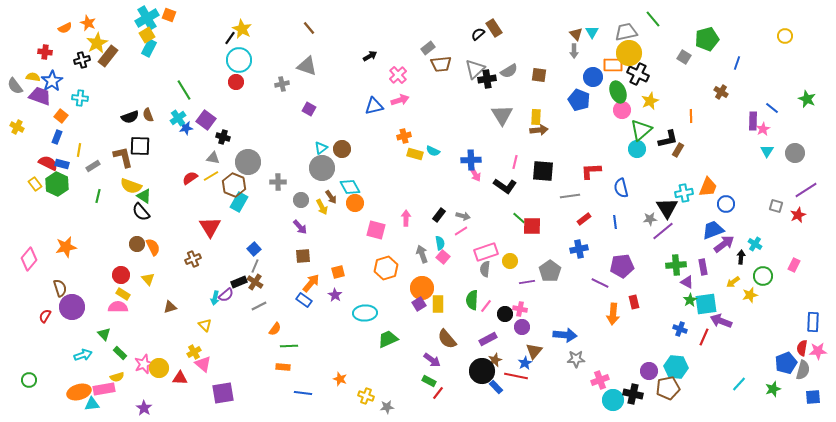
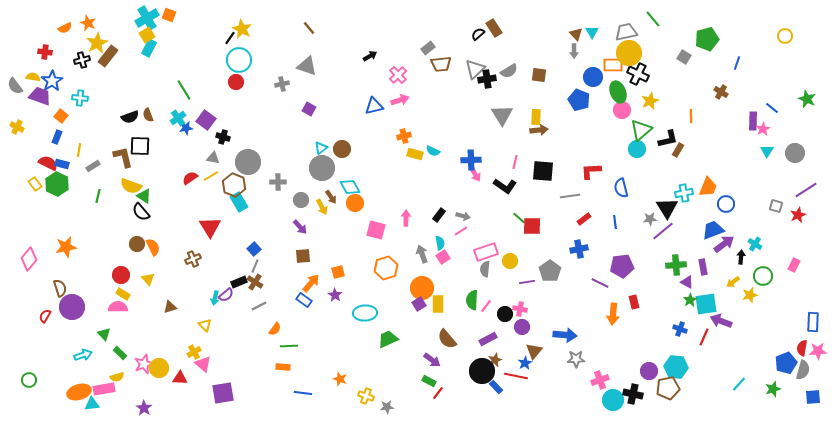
cyan rectangle at (239, 202): rotated 60 degrees counterclockwise
pink square at (443, 257): rotated 16 degrees clockwise
